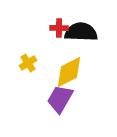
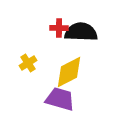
purple trapezoid: rotated 76 degrees clockwise
